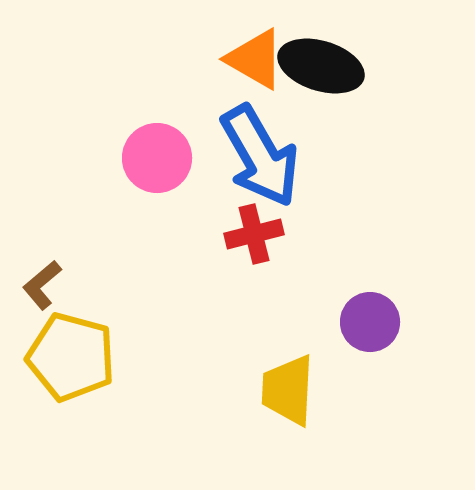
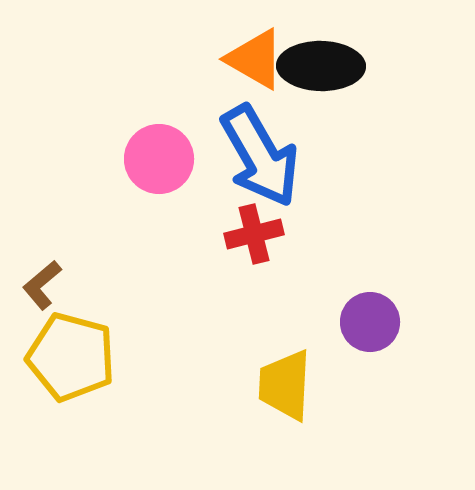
black ellipse: rotated 16 degrees counterclockwise
pink circle: moved 2 px right, 1 px down
yellow trapezoid: moved 3 px left, 5 px up
